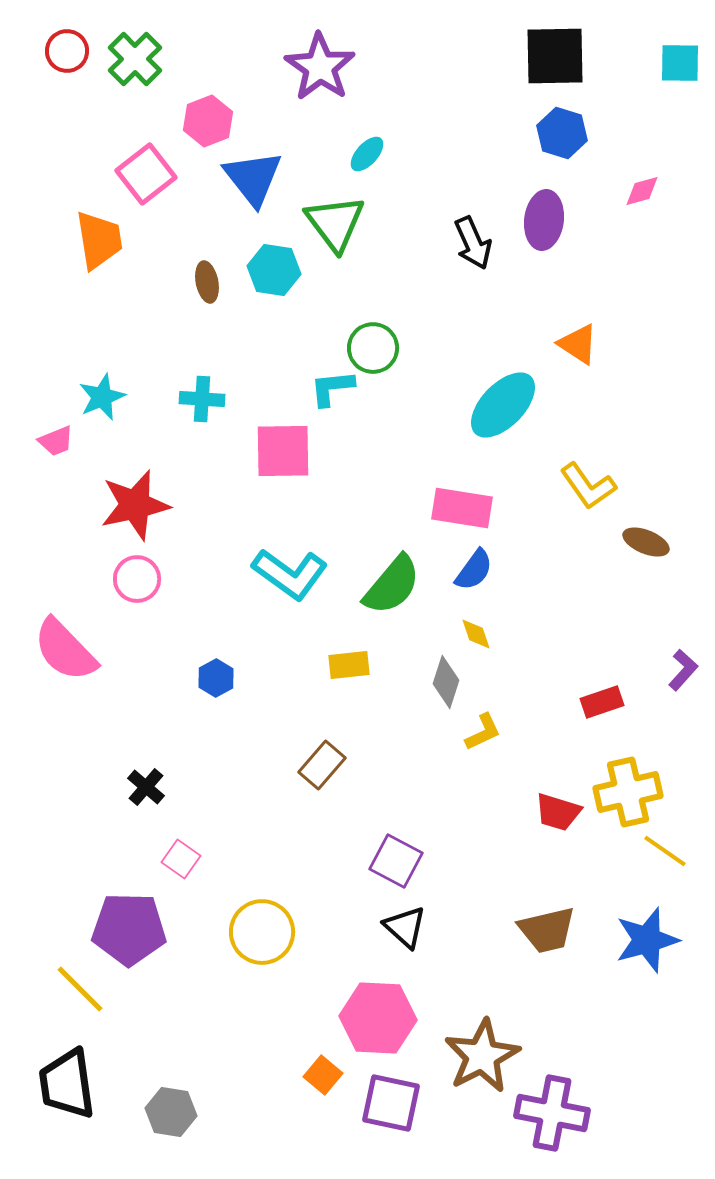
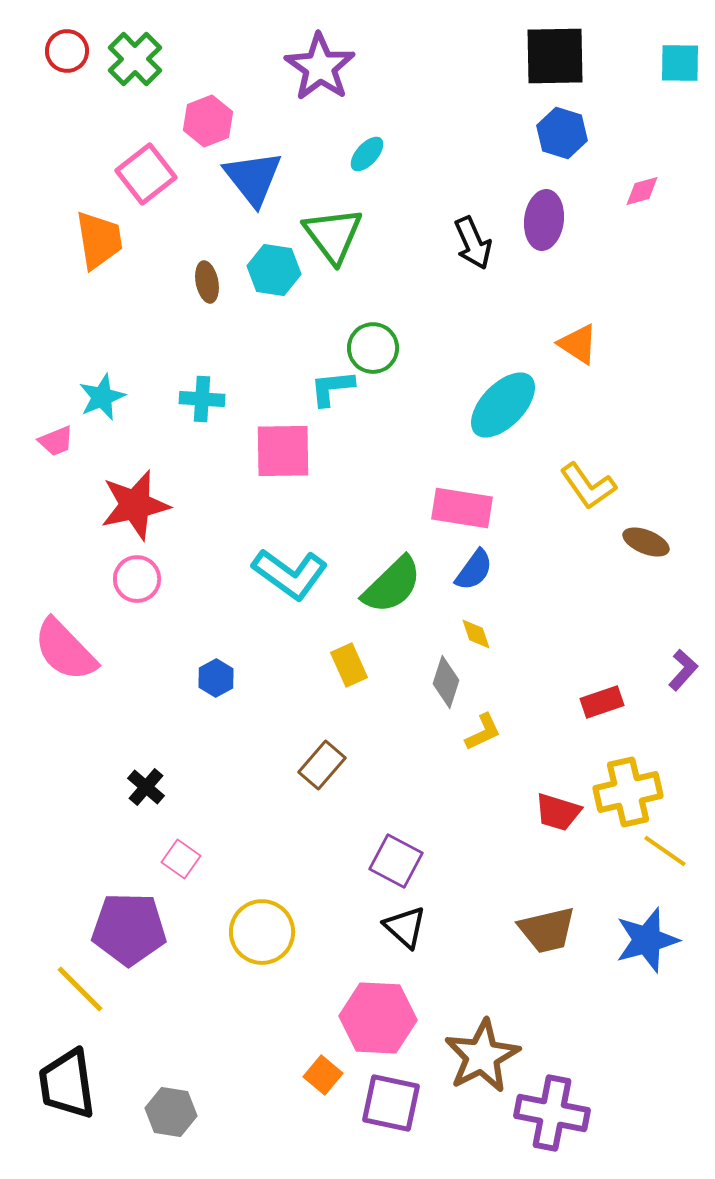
green triangle at (335, 223): moved 2 px left, 12 px down
green semicircle at (392, 585): rotated 6 degrees clockwise
yellow rectangle at (349, 665): rotated 72 degrees clockwise
